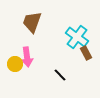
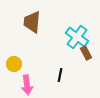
brown trapezoid: rotated 15 degrees counterclockwise
pink arrow: moved 28 px down
yellow circle: moved 1 px left
black line: rotated 56 degrees clockwise
